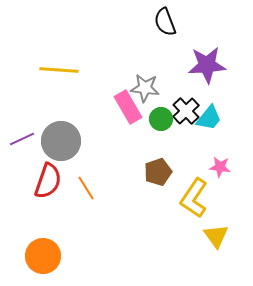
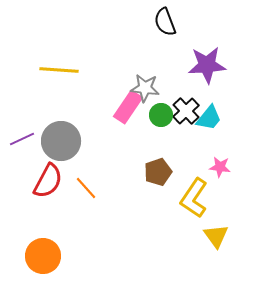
pink rectangle: rotated 64 degrees clockwise
green circle: moved 4 px up
red semicircle: rotated 9 degrees clockwise
orange line: rotated 10 degrees counterclockwise
